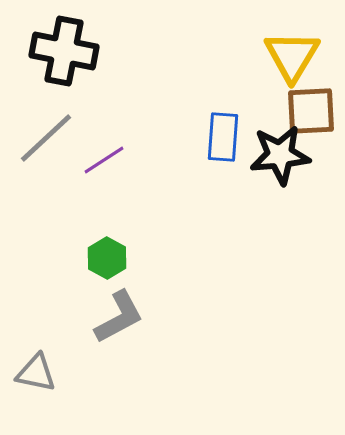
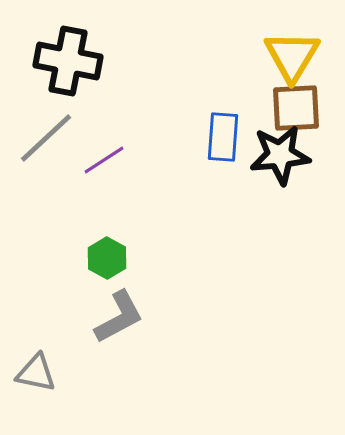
black cross: moved 4 px right, 10 px down
brown square: moved 15 px left, 3 px up
